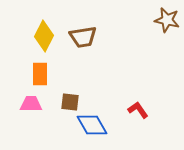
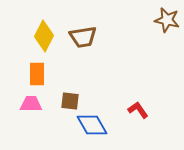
orange rectangle: moved 3 px left
brown square: moved 1 px up
